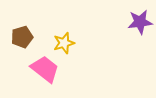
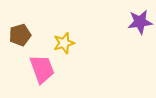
brown pentagon: moved 2 px left, 2 px up
pink trapezoid: moved 3 px left; rotated 32 degrees clockwise
